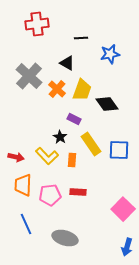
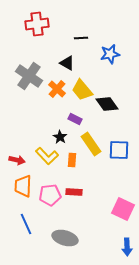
gray cross: rotated 8 degrees counterclockwise
yellow trapezoid: rotated 120 degrees clockwise
purple rectangle: moved 1 px right
red arrow: moved 1 px right, 3 px down
orange trapezoid: moved 1 px down
red rectangle: moved 4 px left
pink square: rotated 20 degrees counterclockwise
blue arrow: rotated 18 degrees counterclockwise
